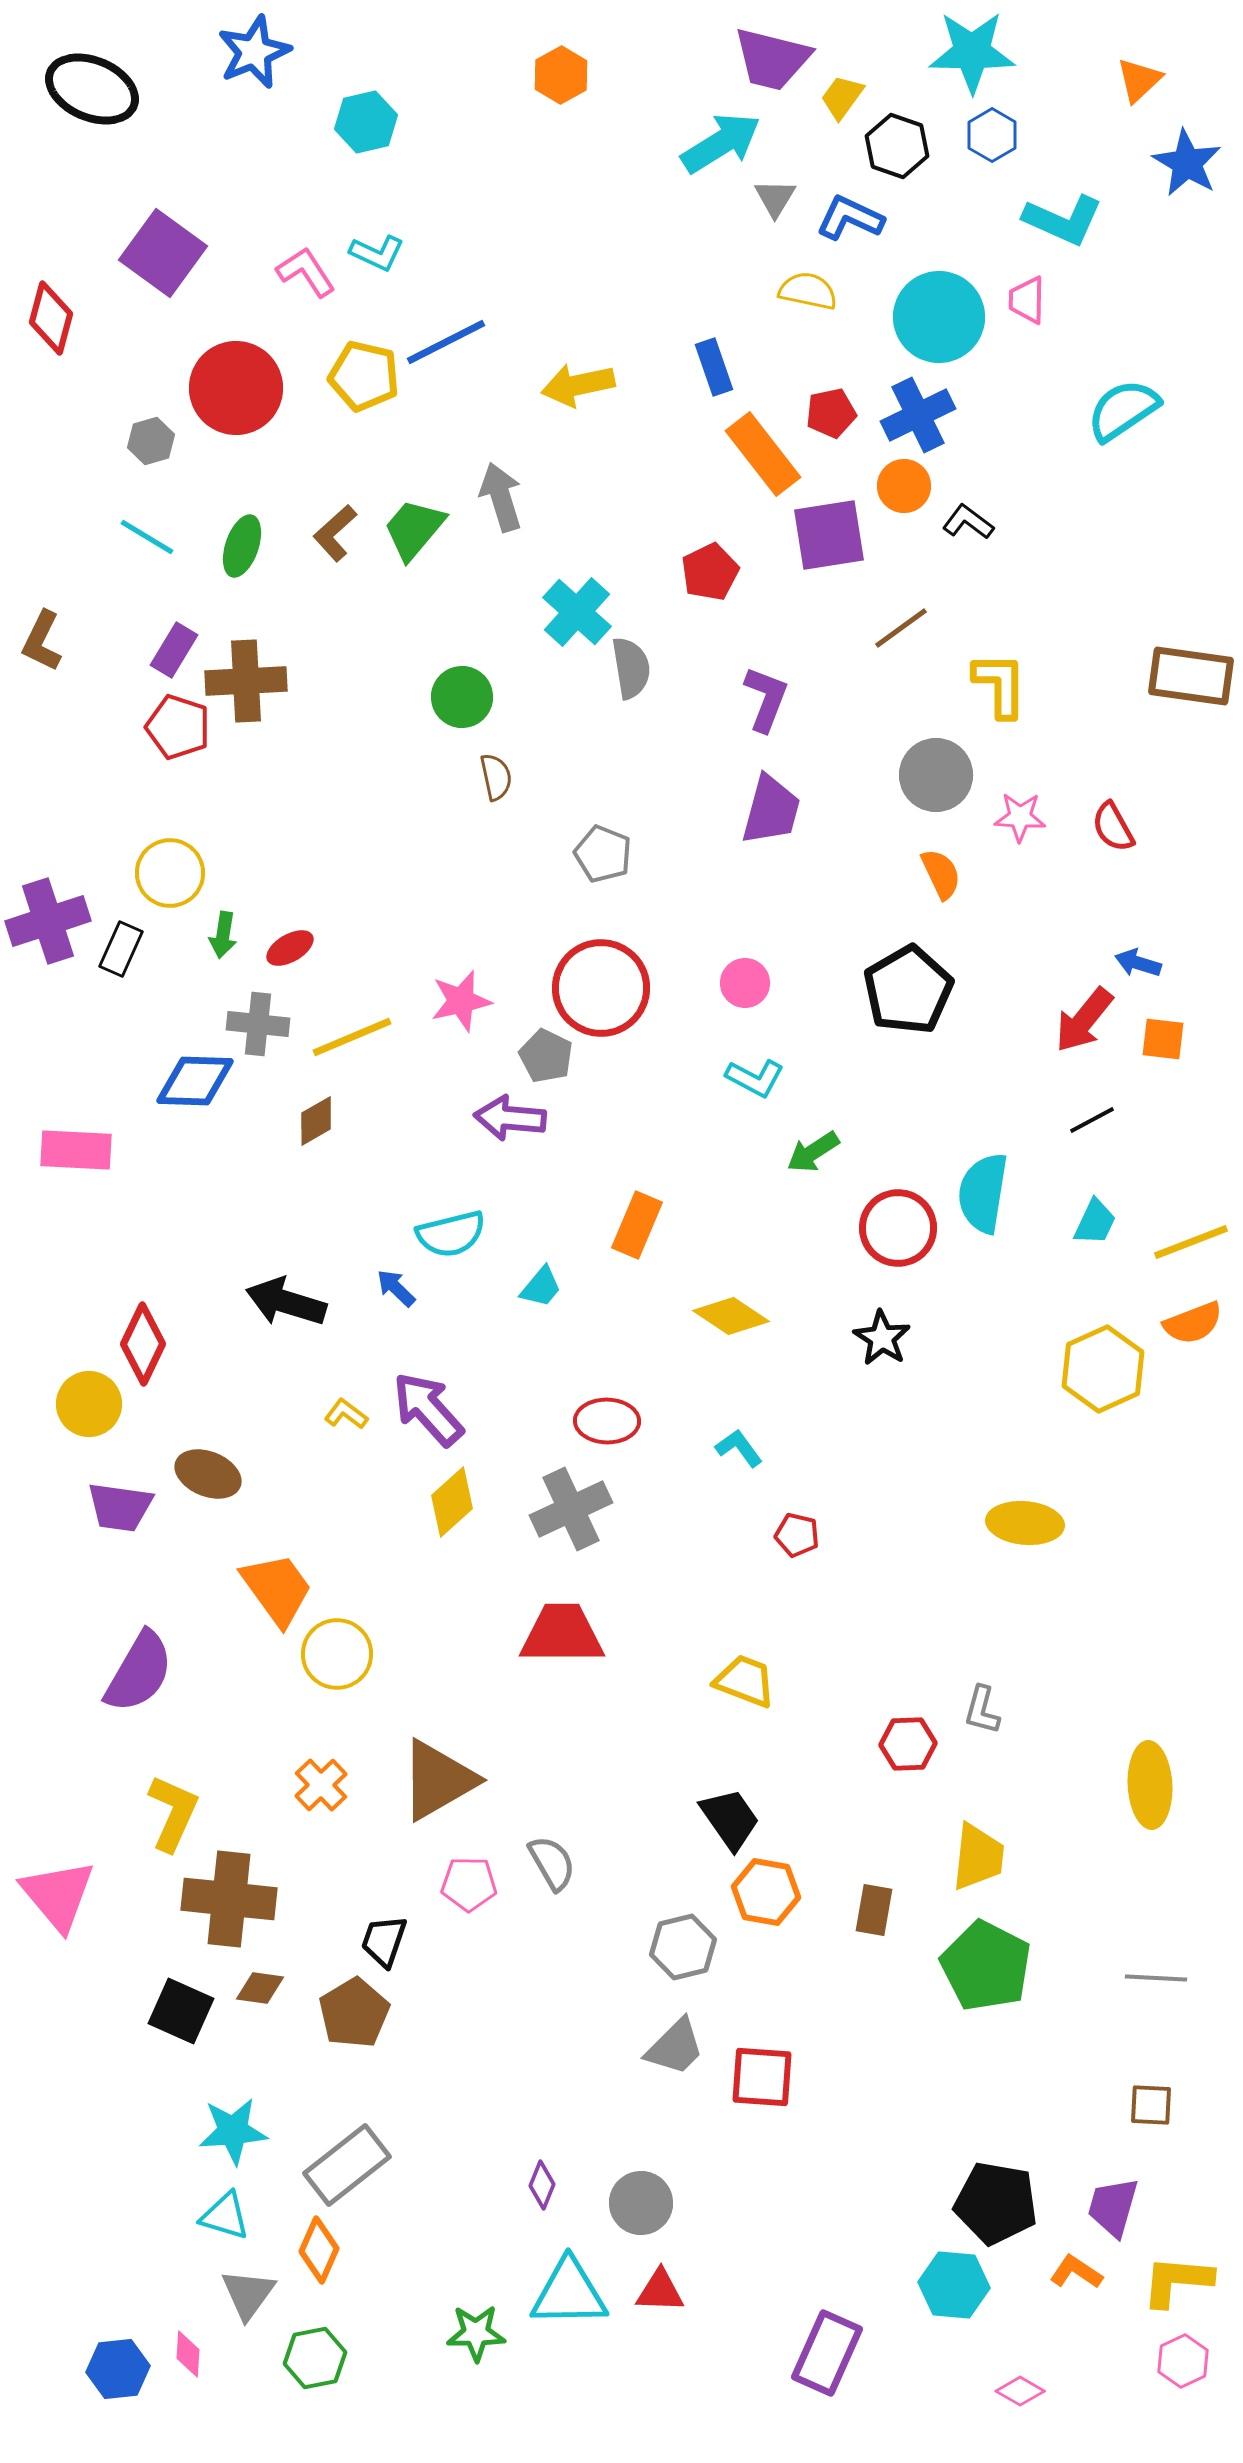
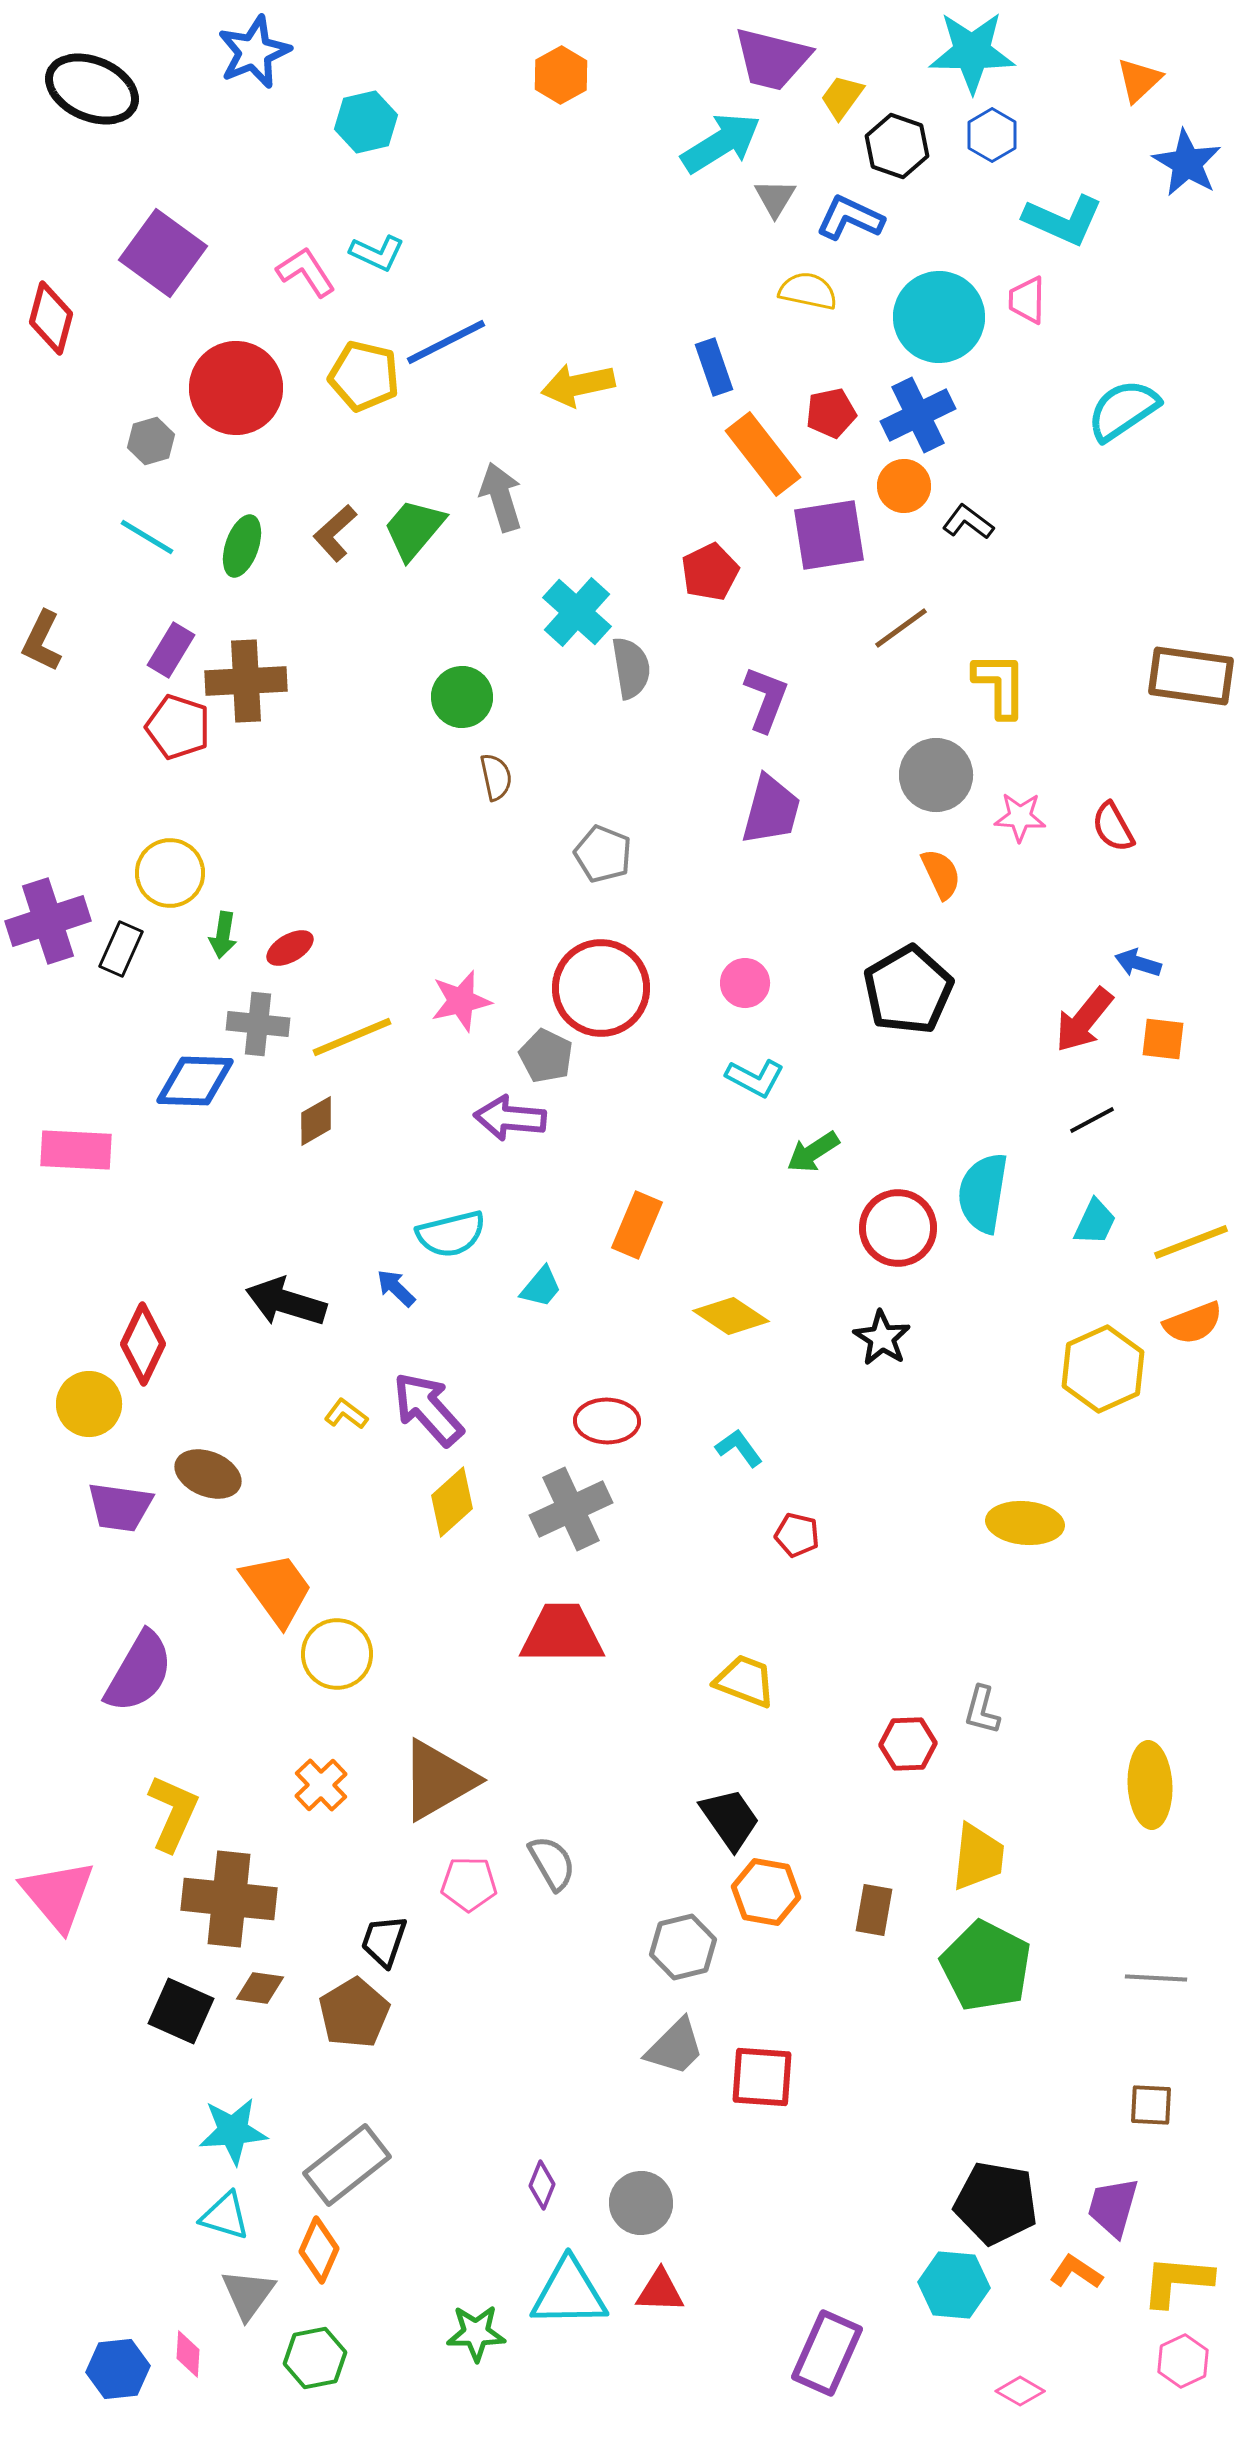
purple rectangle at (174, 650): moved 3 px left
